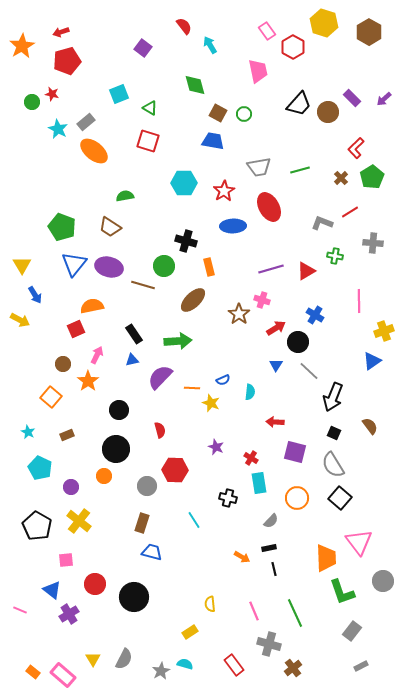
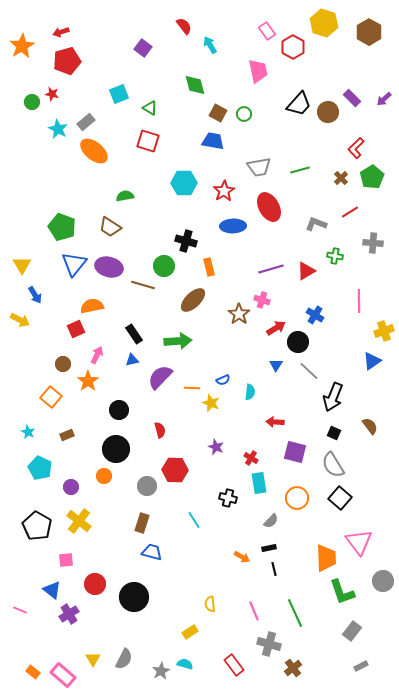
gray L-shape at (322, 223): moved 6 px left, 1 px down
